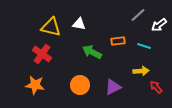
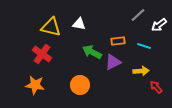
purple triangle: moved 25 px up
